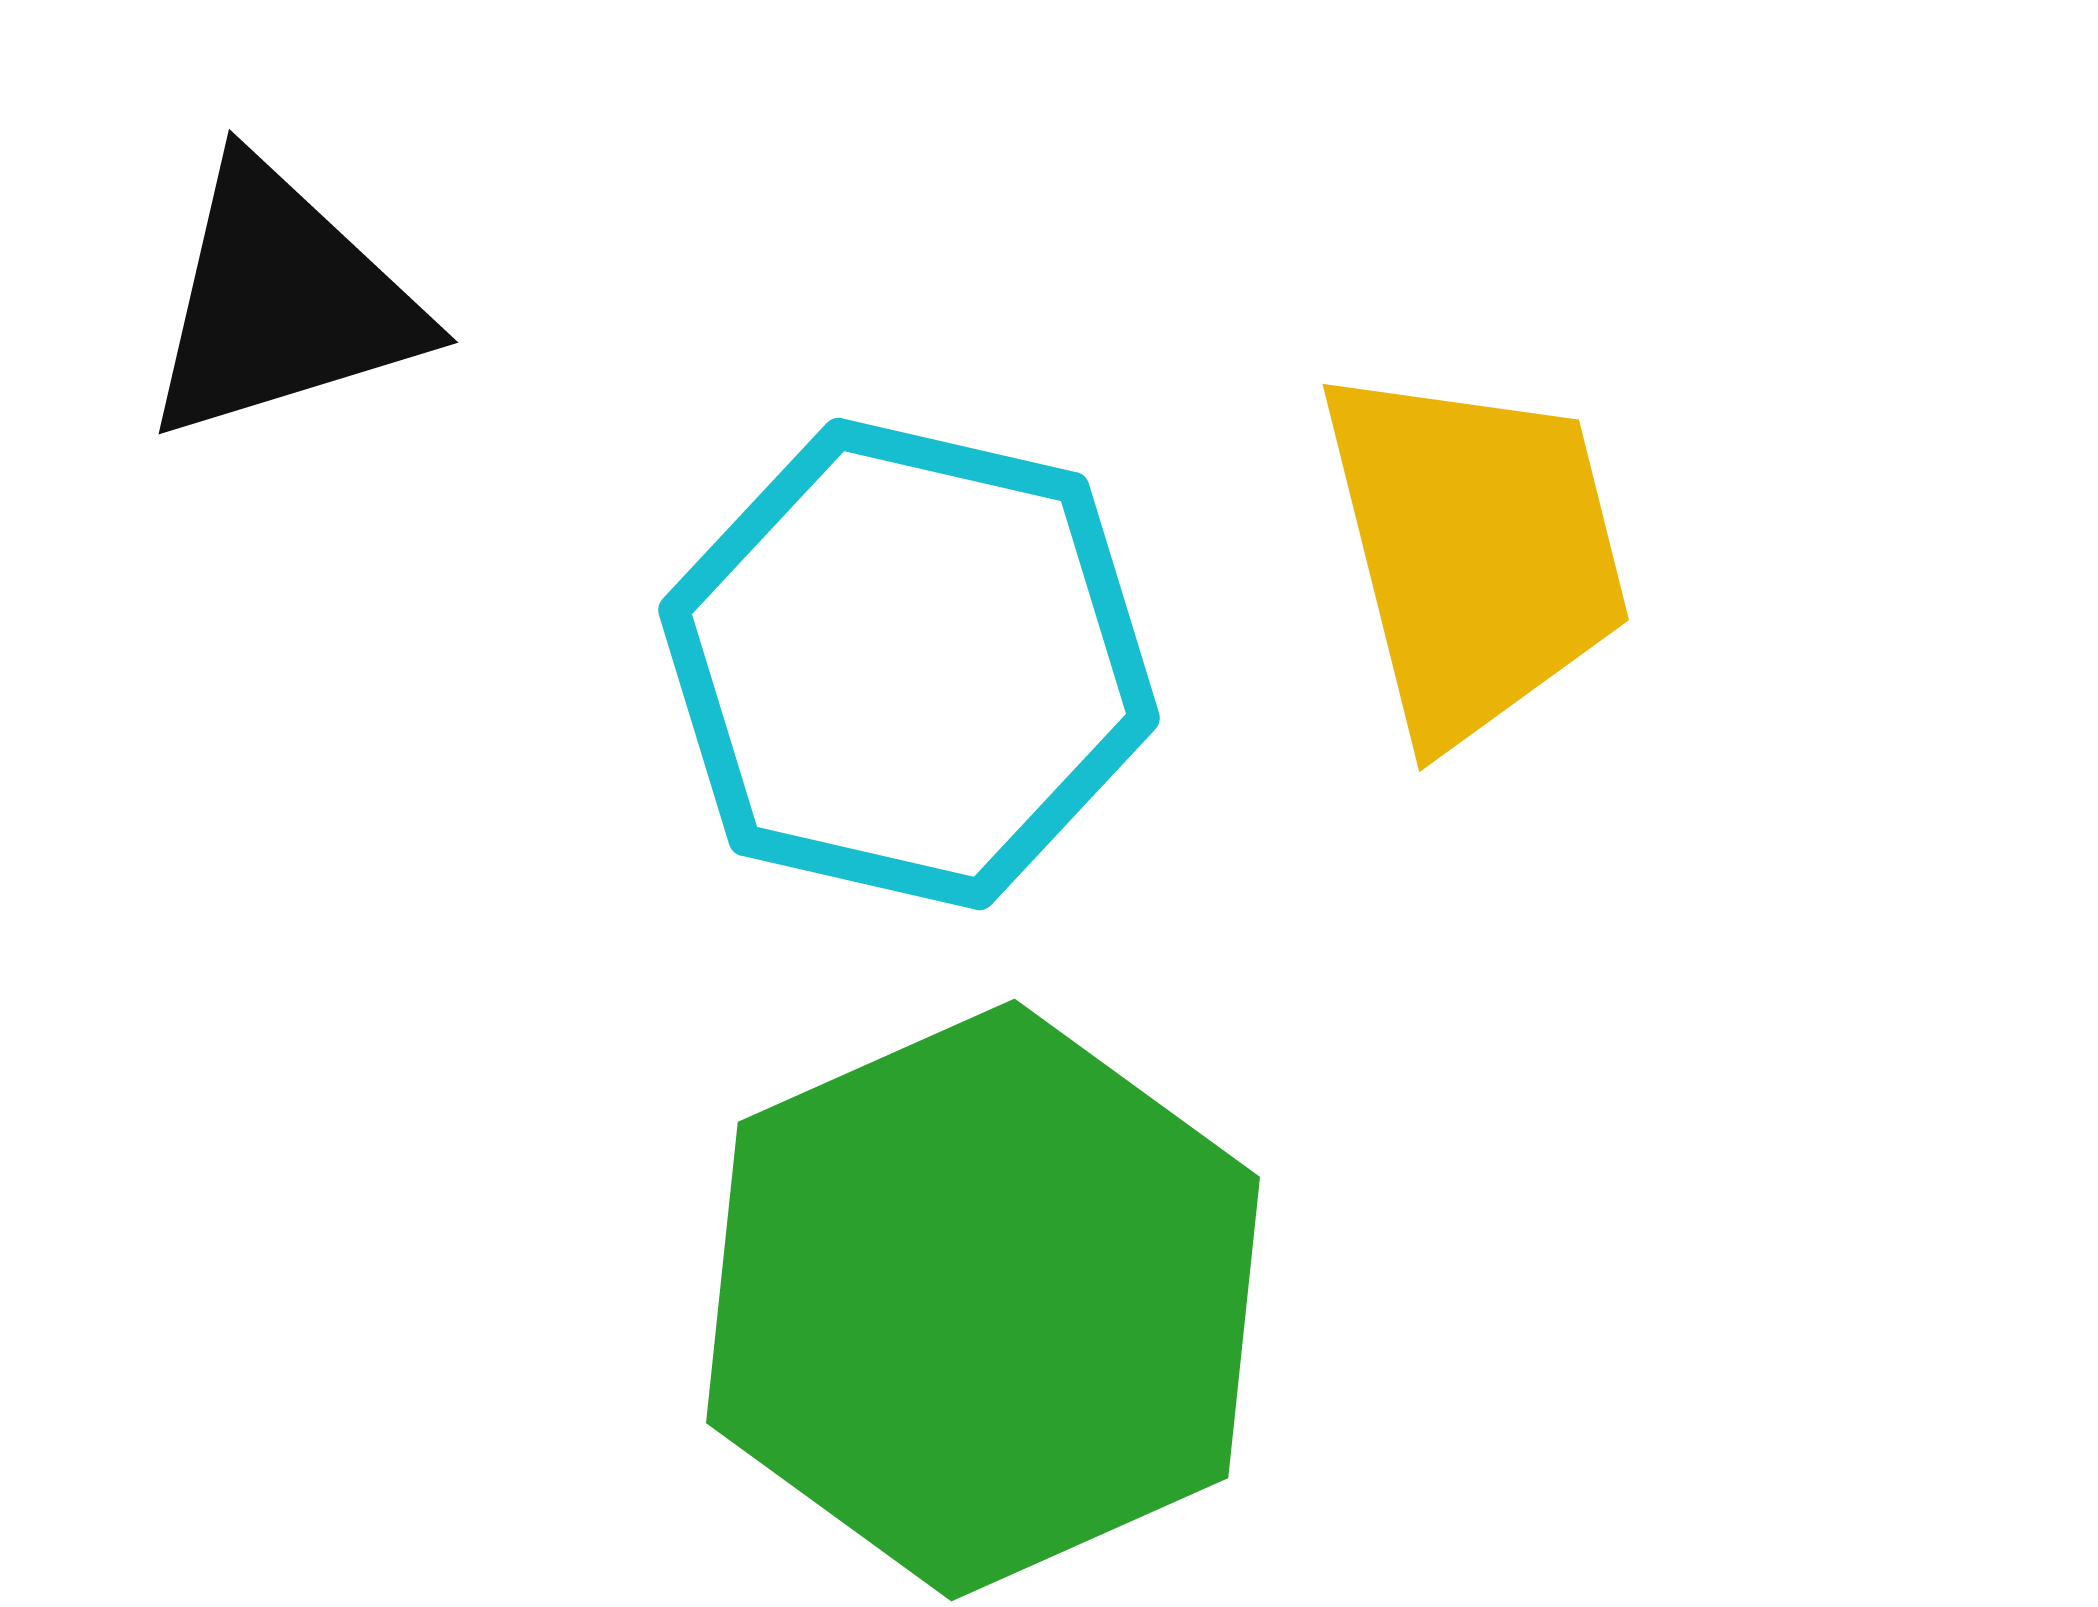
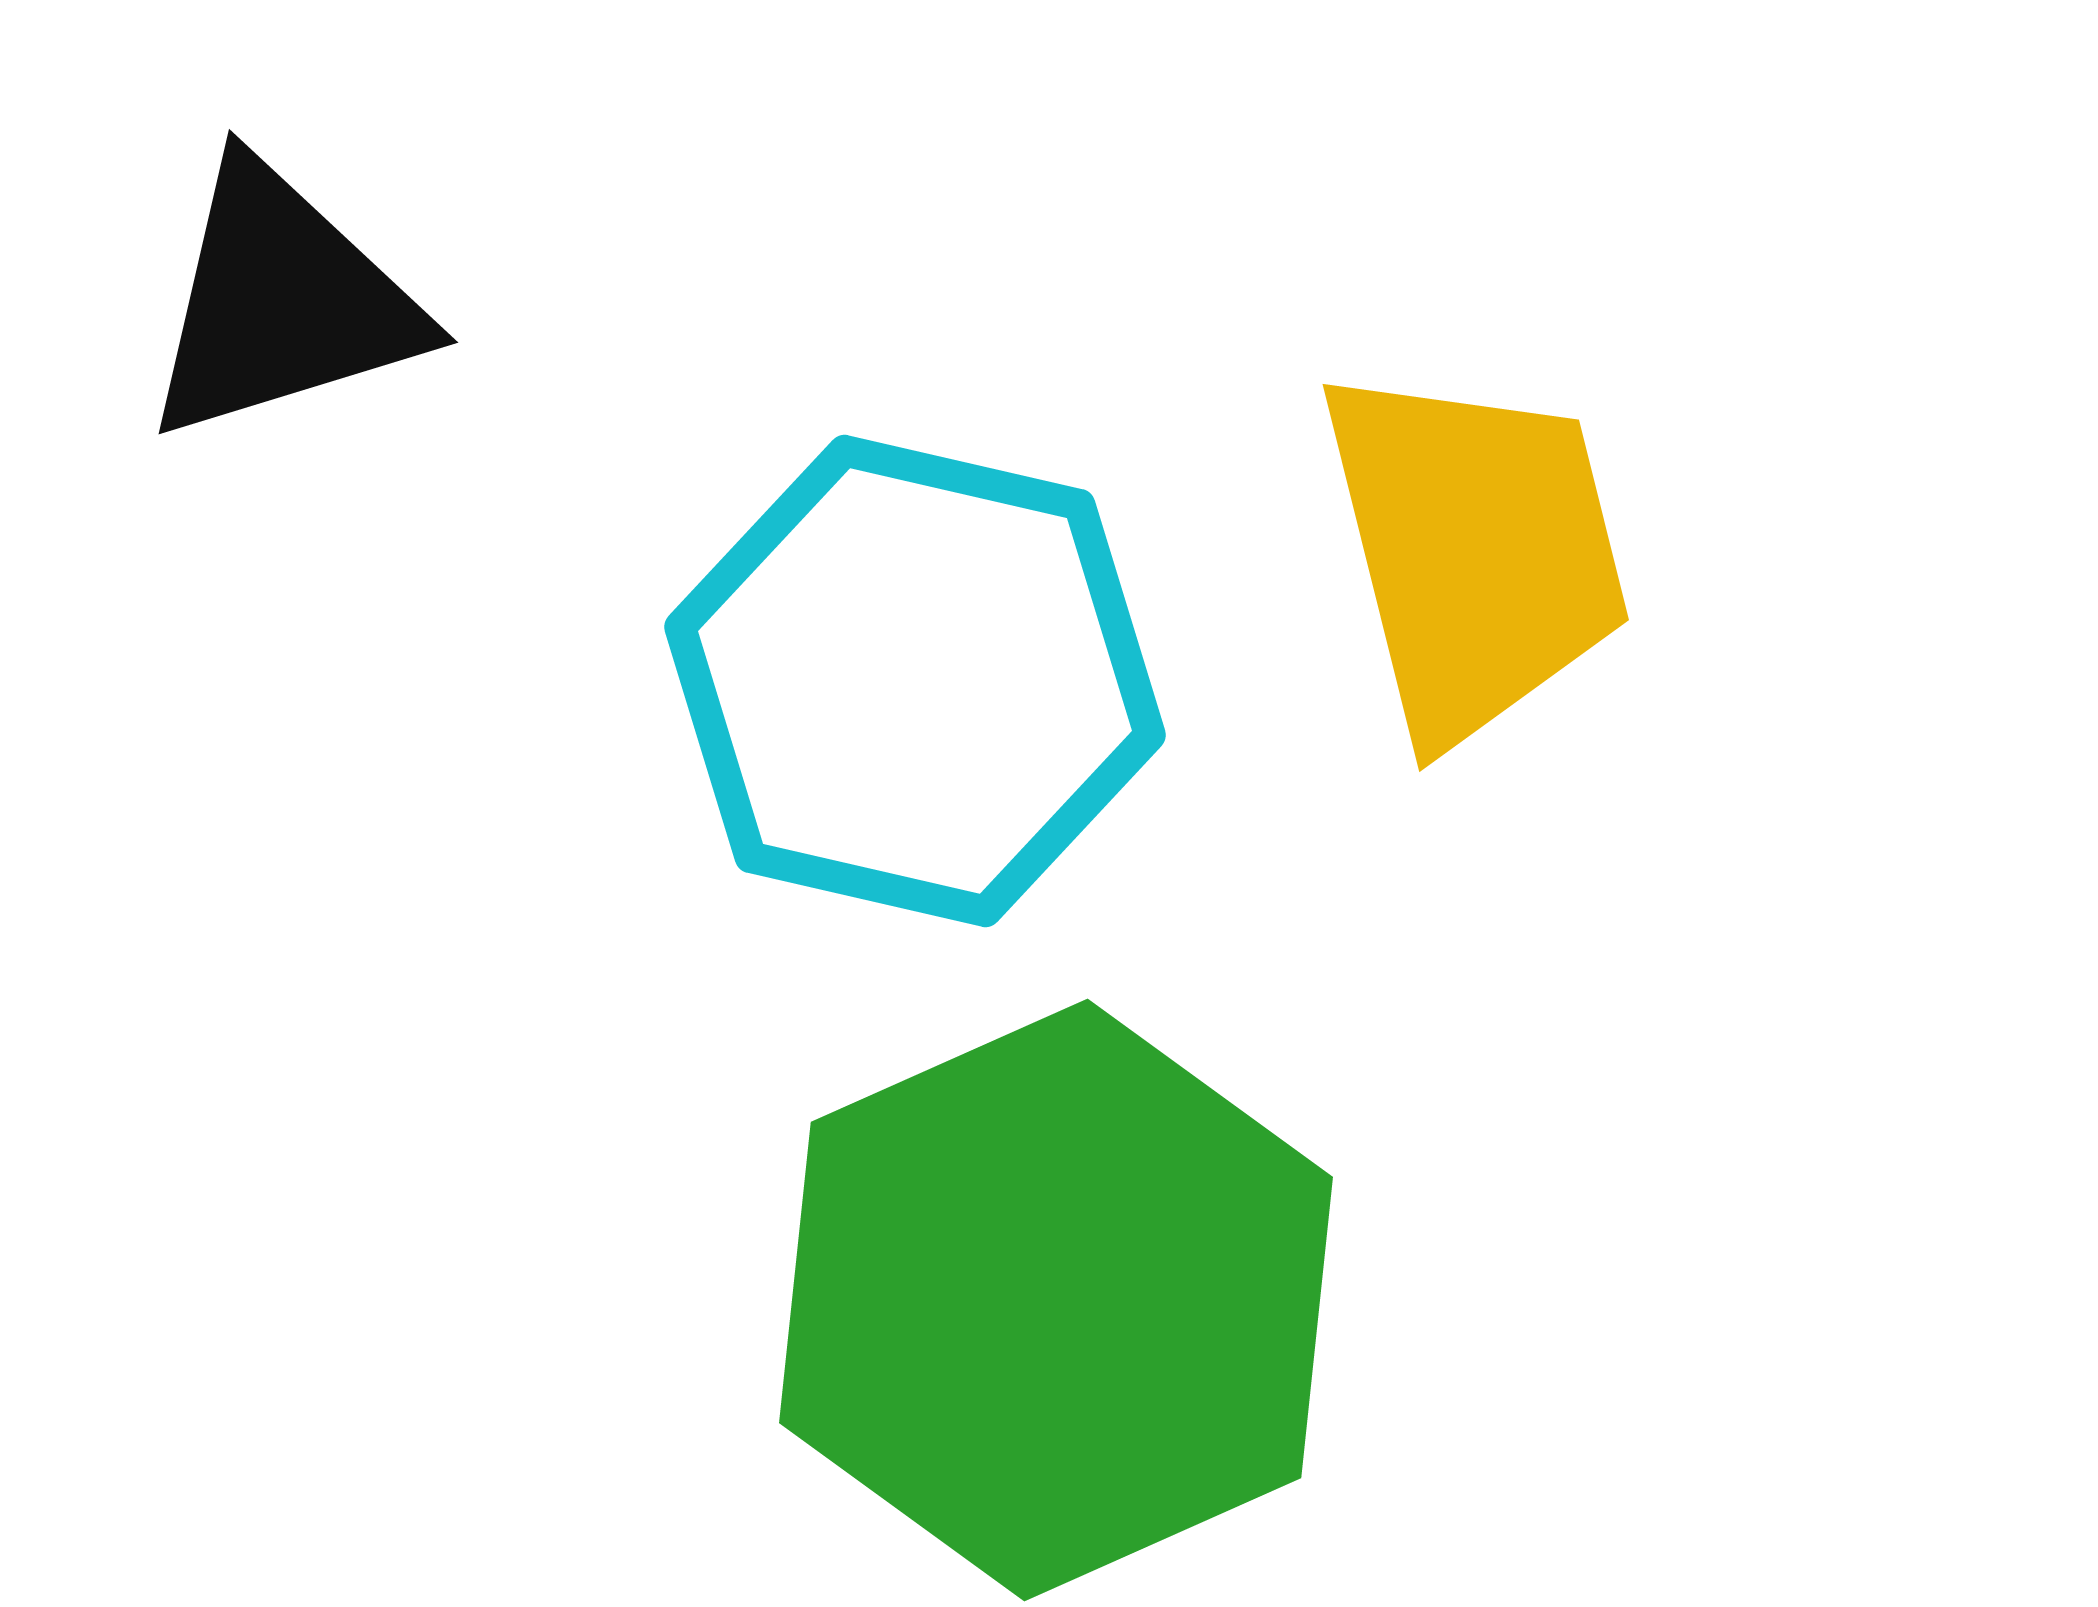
cyan hexagon: moved 6 px right, 17 px down
green hexagon: moved 73 px right
